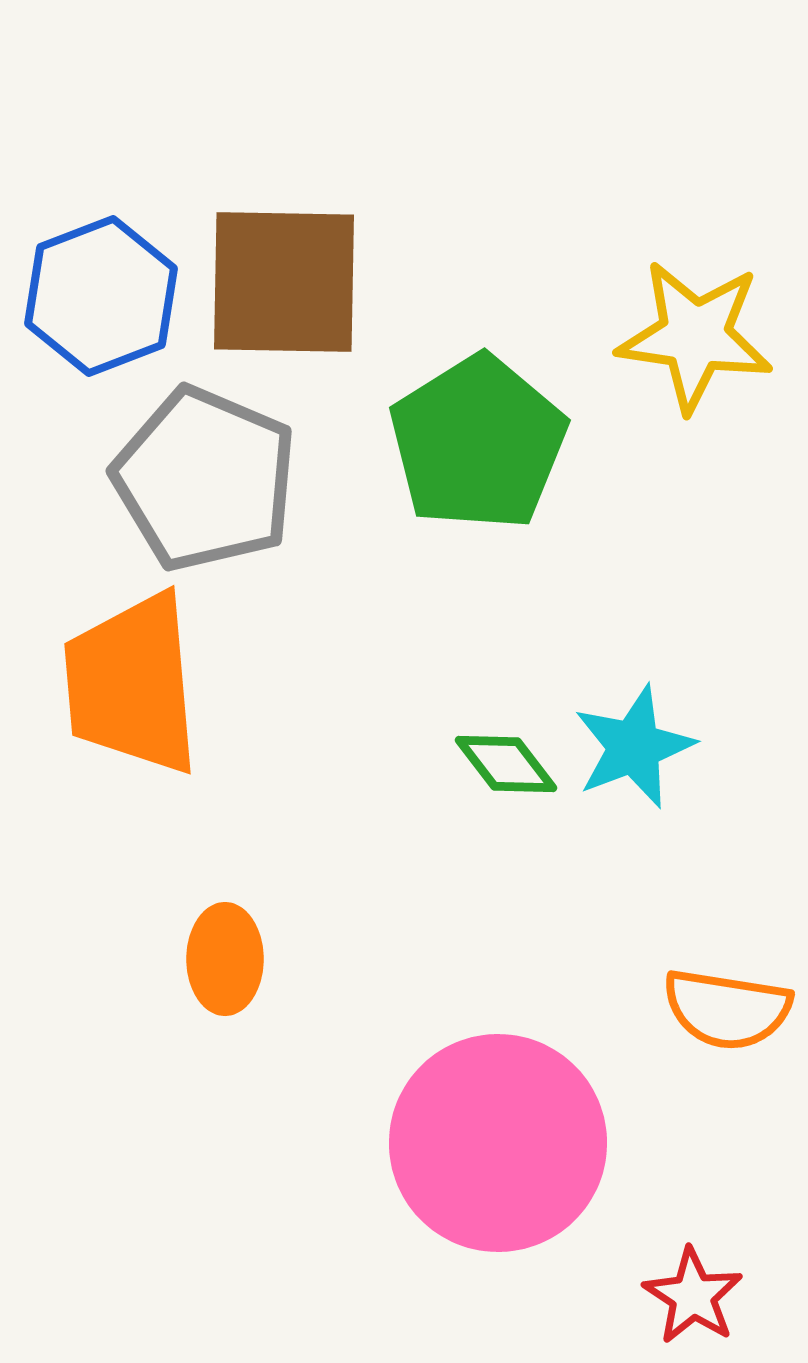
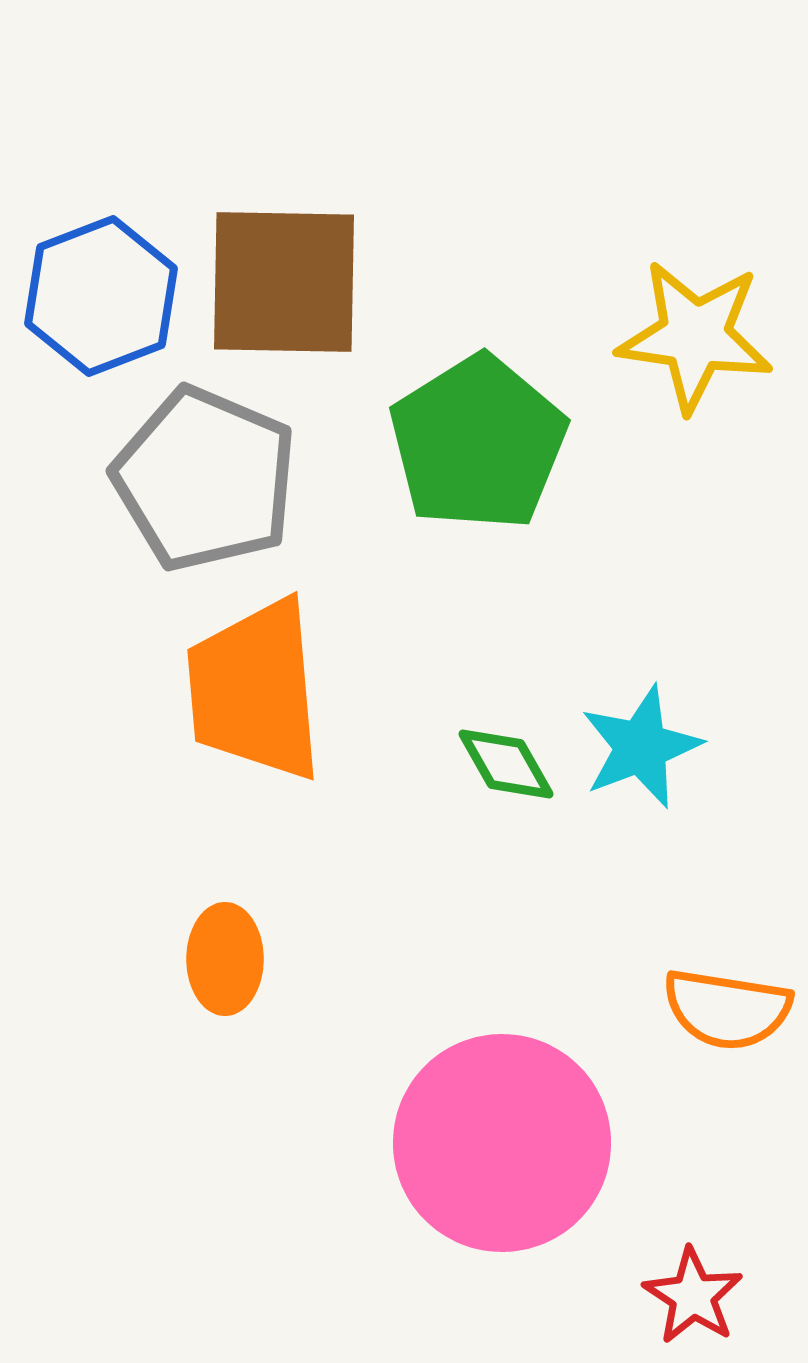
orange trapezoid: moved 123 px right, 6 px down
cyan star: moved 7 px right
green diamond: rotated 8 degrees clockwise
pink circle: moved 4 px right
